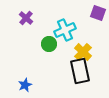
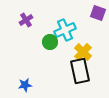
purple cross: moved 2 px down; rotated 16 degrees clockwise
green circle: moved 1 px right, 2 px up
blue star: rotated 16 degrees clockwise
